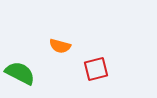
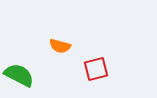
green semicircle: moved 1 px left, 2 px down
